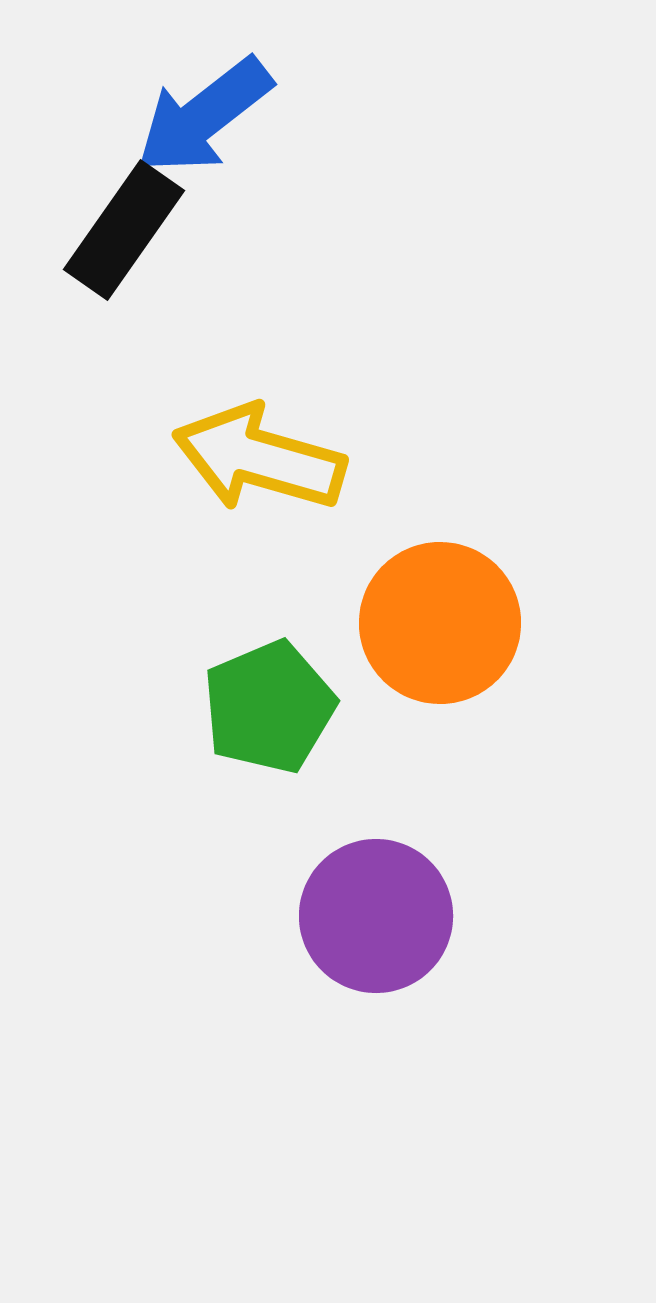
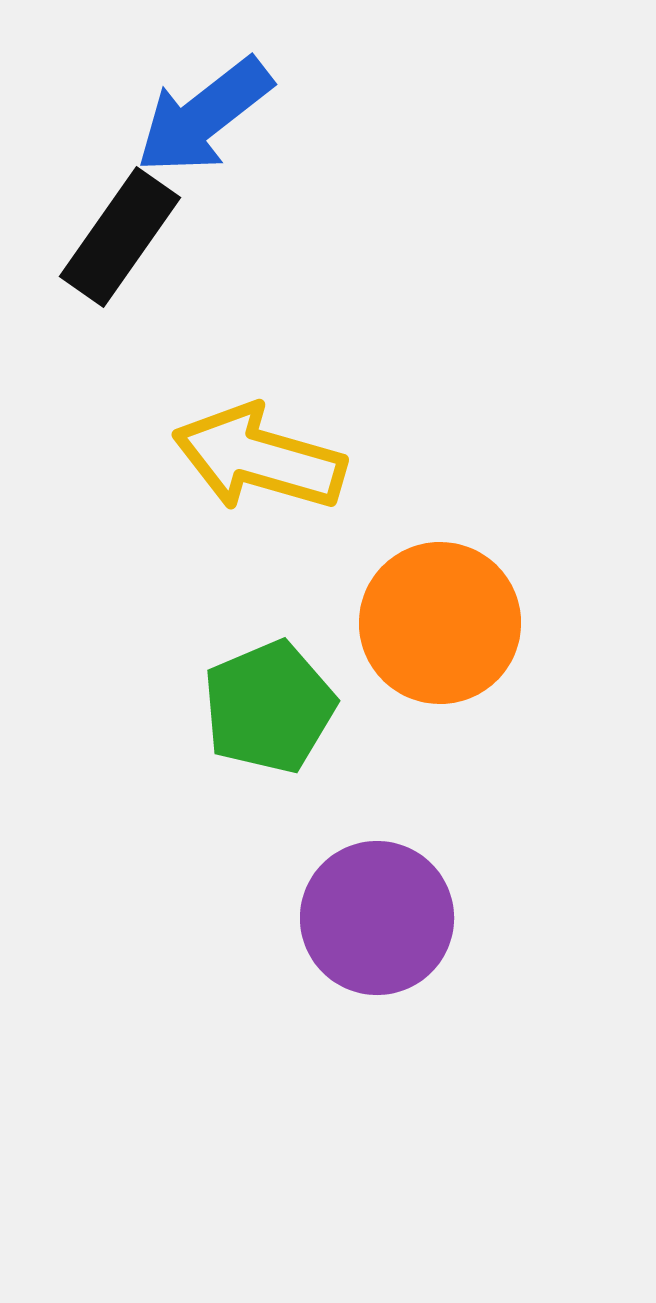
black rectangle: moved 4 px left, 7 px down
purple circle: moved 1 px right, 2 px down
